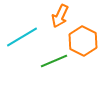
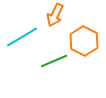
orange arrow: moved 5 px left, 1 px up
orange hexagon: moved 1 px right
